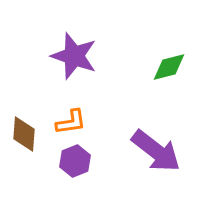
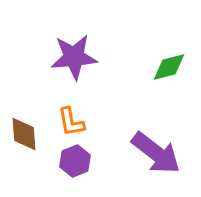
purple star: moved 1 px down; rotated 24 degrees counterclockwise
orange L-shape: rotated 88 degrees clockwise
brown diamond: rotated 9 degrees counterclockwise
purple arrow: moved 2 px down
